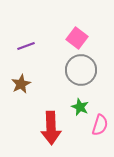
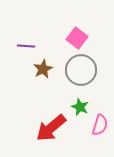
purple line: rotated 24 degrees clockwise
brown star: moved 22 px right, 15 px up
red arrow: rotated 52 degrees clockwise
